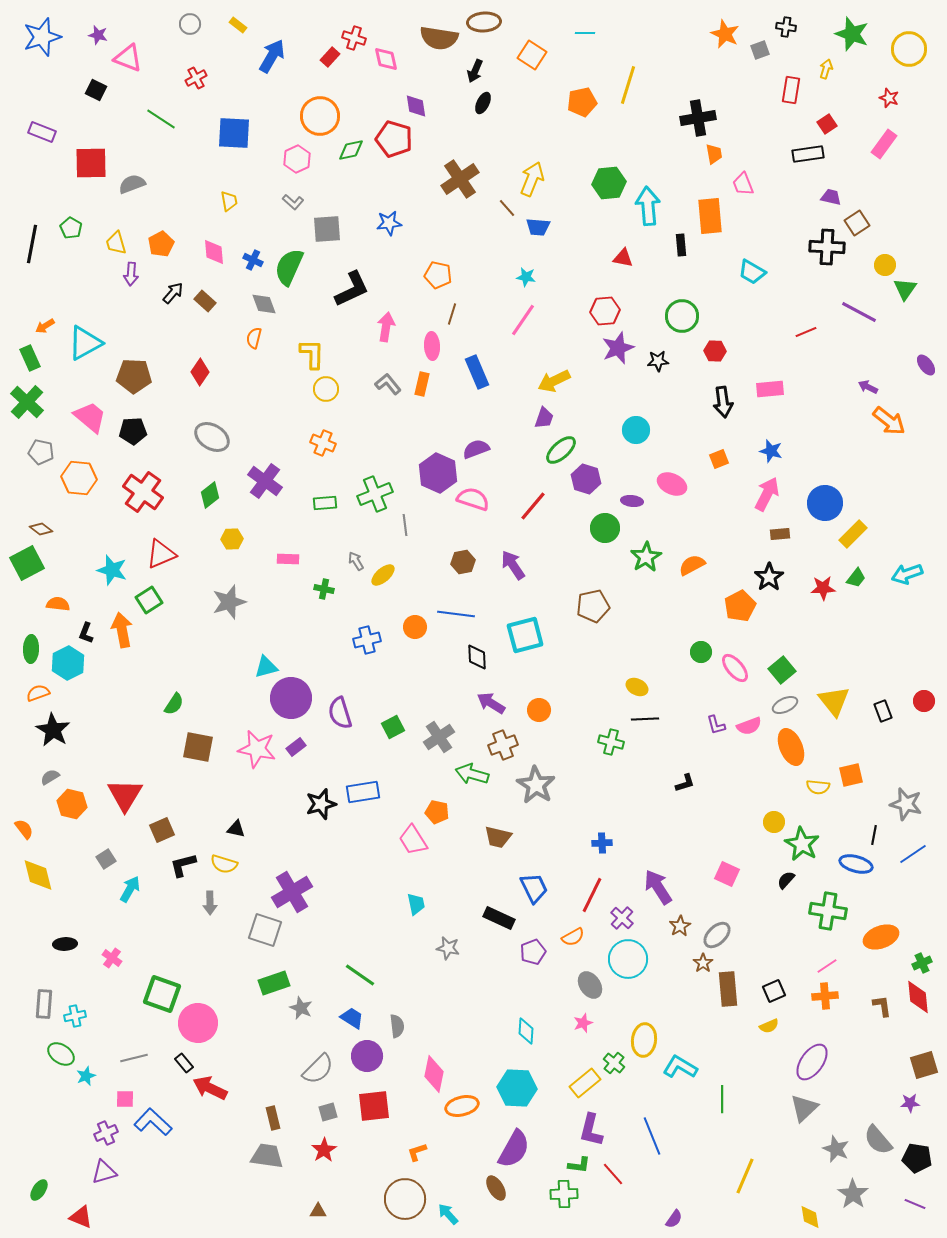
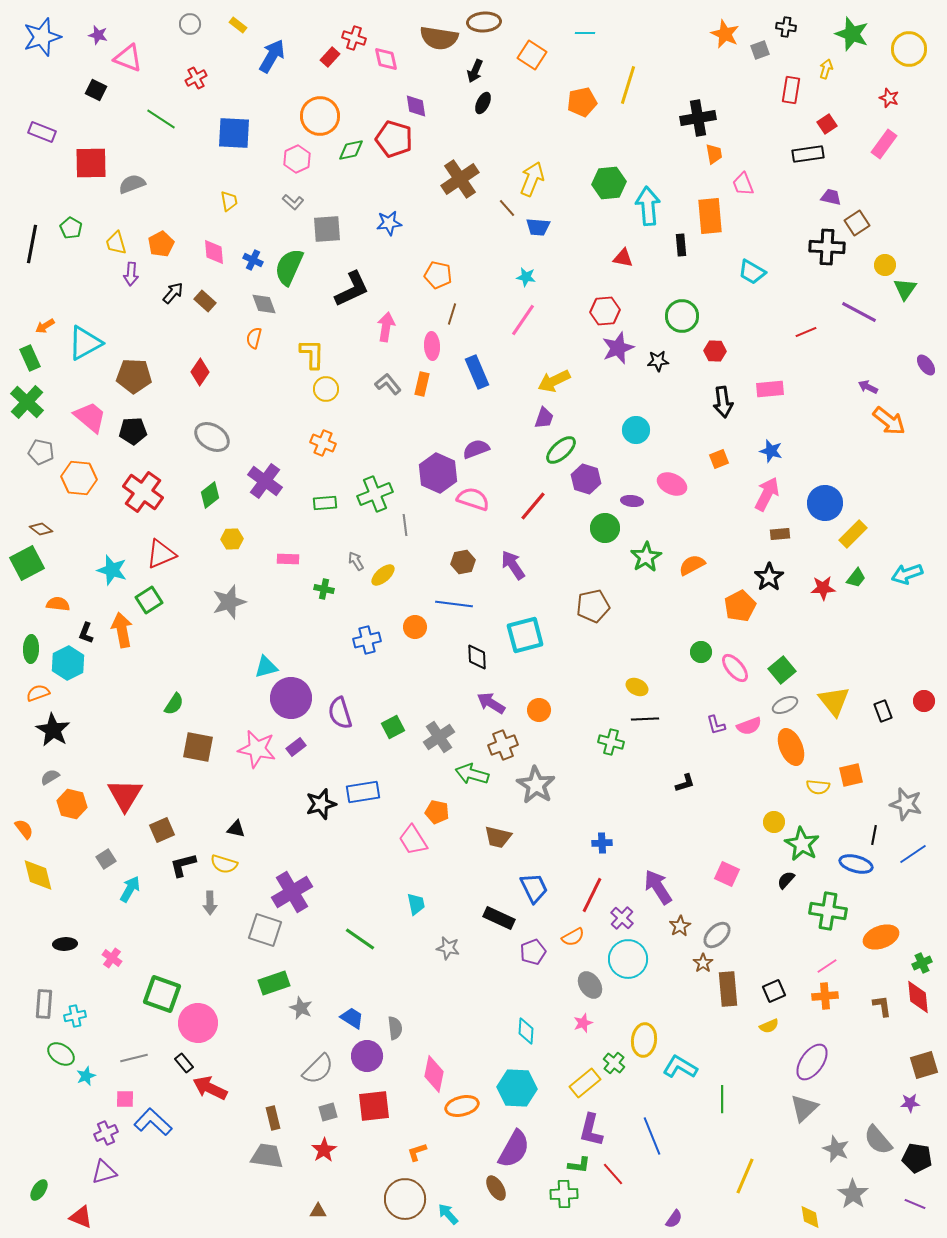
blue line at (456, 614): moved 2 px left, 10 px up
green line at (360, 975): moved 36 px up
gray semicircle at (397, 1026): moved 2 px left, 2 px down
